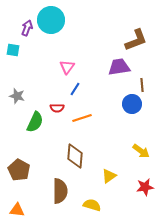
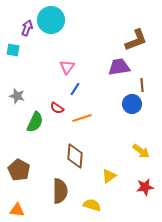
red semicircle: rotated 32 degrees clockwise
